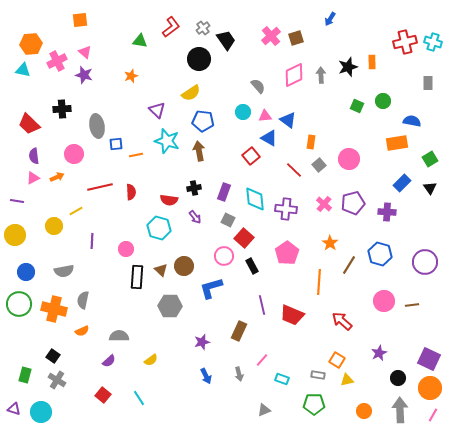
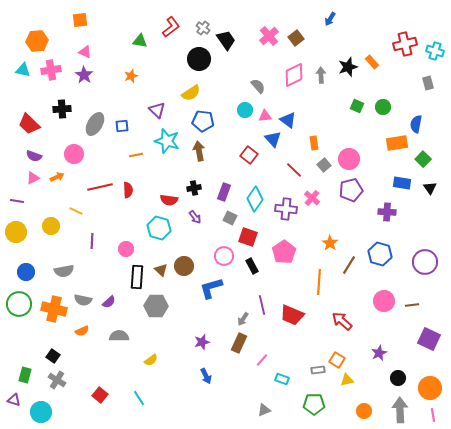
gray cross at (203, 28): rotated 16 degrees counterclockwise
pink cross at (271, 36): moved 2 px left
brown square at (296, 38): rotated 21 degrees counterclockwise
red cross at (405, 42): moved 2 px down
cyan cross at (433, 42): moved 2 px right, 9 px down
orange hexagon at (31, 44): moved 6 px right, 3 px up
pink triangle at (85, 52): rotated 16 degrees counterclockwise
pink cross at (57, 61): moved 6 px left, 9 px down; rotated 18 degrees clockwise
orange rectangle at (372, 62): rotated 40 degrees counterclockwise
purple star at (84, 75): rotated 18 degrees clockwise
gray rectangle at (428, 83): rotated 16 degrees counterclockwise
green circle at (383, 101): moved 6 px down
cyan circle at (243, 112): moved 2 px right, 2 px up
blue semicircle at (412, 121): moved 4 px right, 3 px down; rotated 90 degrees counterclockwise
gray ellipse at (97, 126): moved 2 px left, 2 px up; rotated 40 degrees clockwise
blue triangle at (269, 138): moved 4 px right, 1 px down; rotated 18 degrees clockwise
orange rectangle at (311, 142): moved 3 px right, 1 px down; rotated 16 degrees counterclockwise
blue square at (116, 144): moved 6 px right, 18 px up
purple semicircle at (34, 156): rotated 63 degrees counterclockwise
red square at (251, 156): moved 2 px left, 1 px up; rotated 12 degrees counterclockwise
green square at (430, 159): moved 7 px left; rotated 14 degrees counterclockwise
gray square at (319, 165): moved 5 px right
blue rectangle at (402, 183): rotated 54 degrees clockwise
red semicircle at (131, 192): moved 3 px left, 2 px up
cyan diamond at (255, 199): rotated 40 degrees clockwise
purple pentagon at (353, 203): moved 2 px left, 13 px up
pink cross at (324, 204): moved 12 px left, 6 px up
yellow line at (76, 211): rotated 56 degrees clockwise
gray square at (228, 220): moved 2 px right, 2 px up
yellow circle at (54, 226): moved 3 px left
yellow circle at (15, 235): moved 1 px right, 3 px up
red square at (244, 238): moved 4 px right, 1 px up; rotated 24 degrees counterclockwise
pink pentagon at (287, 253): moved 3 px left, 1 px up
gray semicircle at (83, 300): rotated 90 degrees counterclockwise
gray hexagon at (170, 306): moved 14 px left
brown rectangle at (239, 331): moved 12 px down
purple square at (429, 359): moved 20 px up
purple semicircle at (109, 361): moved 59 px up
gray arrow at (239, 374): moved 4 px right, 55 px up; rotated 48 degrees clockwise
gray rectangle at (318, 375): moved 5 px up; rotated 16 degrees counterclockwise
red square at (103, 395): moved 3 px left
purple triangle at (14, 409): moved 9 px up
pink line at (433, 415): rotated 40 degrees counterclockwise
